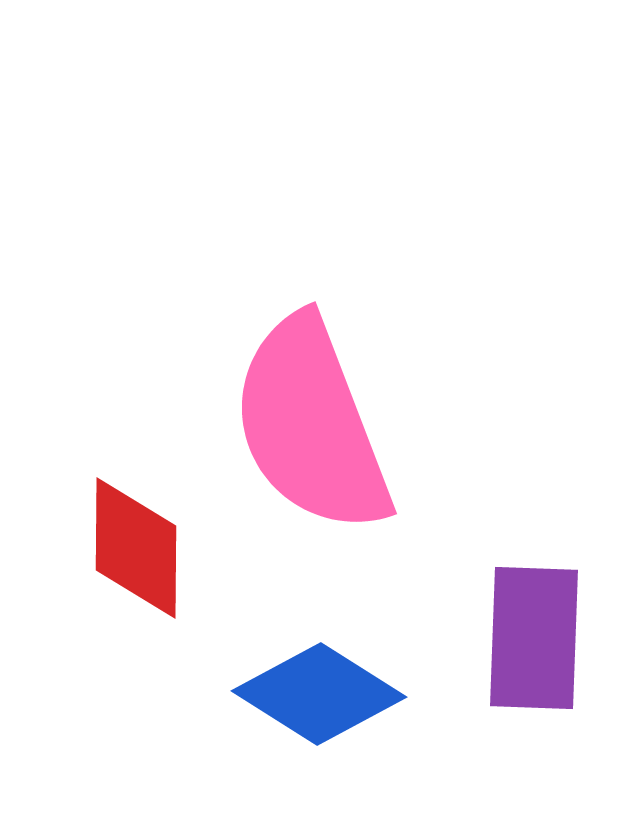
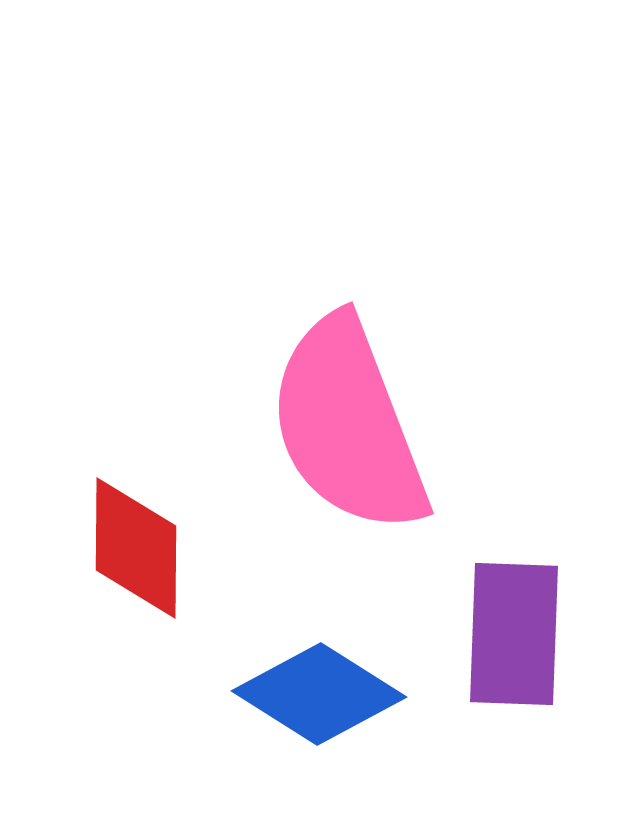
pink semicircle: moved 37 px right
purple rectangle: moved 20 px left, 4 px up
